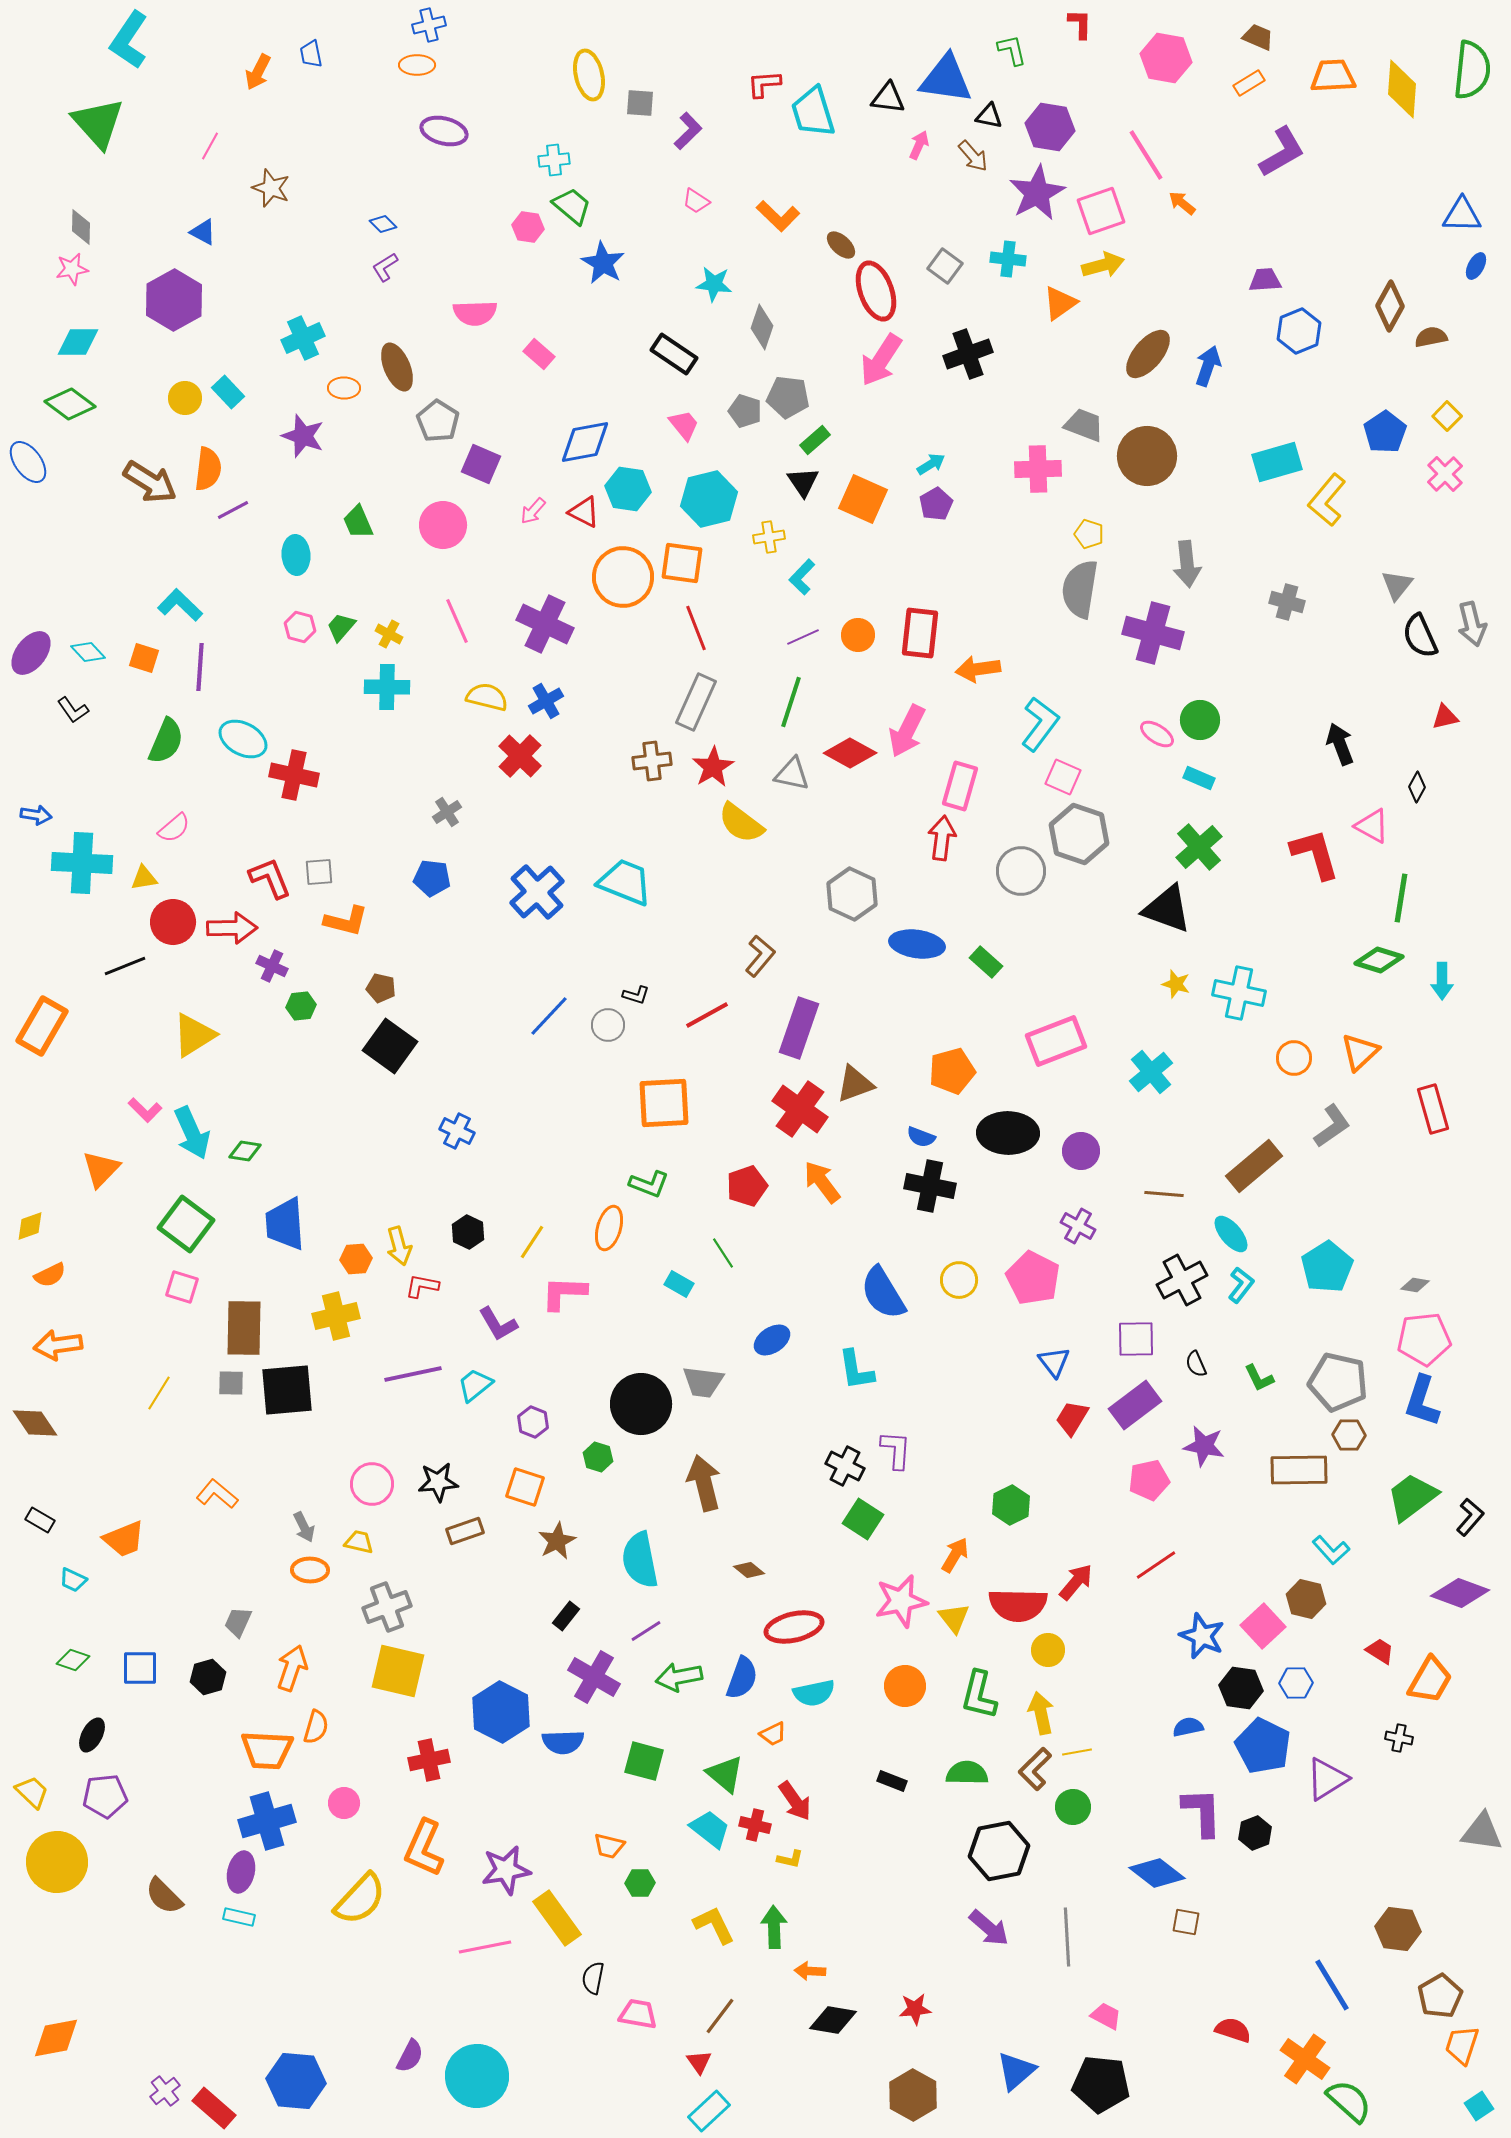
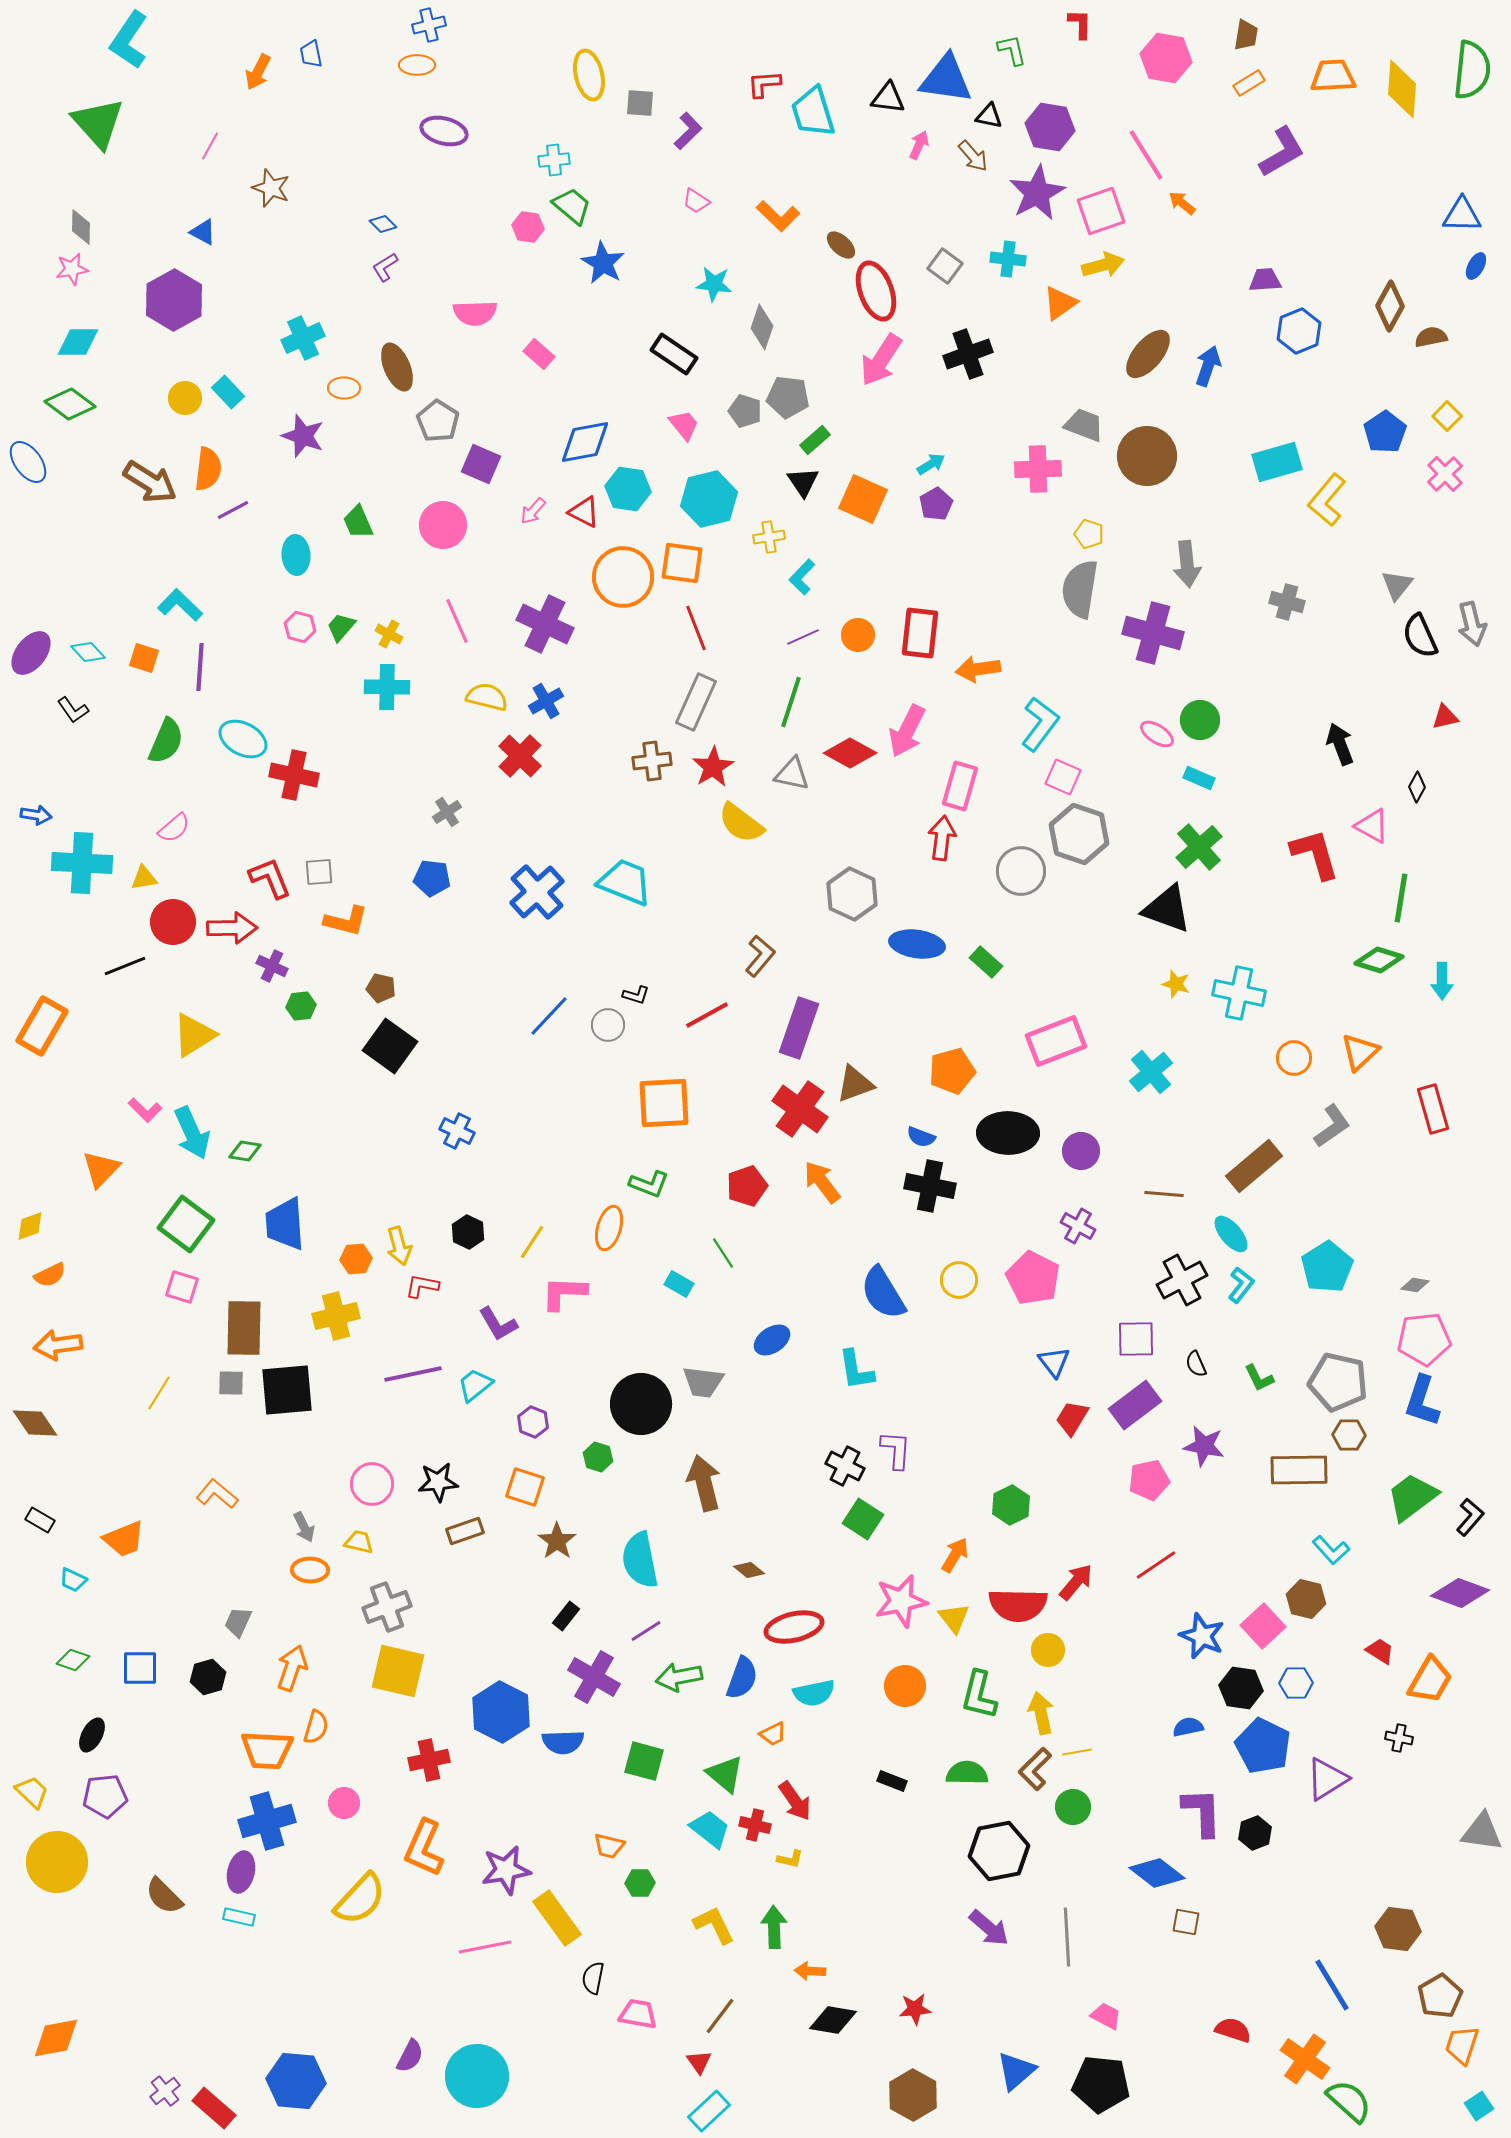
brown trapezoid at (1258, 37): moved 12 px left, 2 px up; rotated 76 degrees clockwise
brown star at (557, 1541): rotated 9 degrees counterclockwise
